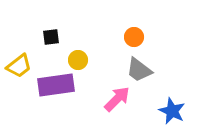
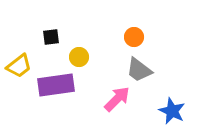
yellow circle: moved 1 px right, 3 px up
